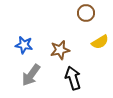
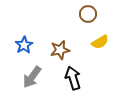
brown circle: moved 2 px right, 1 px down
blue star: rotated 30 degrees clockwise
gray arrow: moved 1 px right, 2 px down
